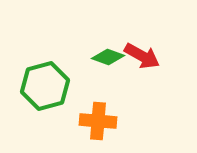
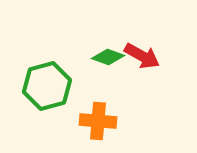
green hexagon: moved 2 px right
